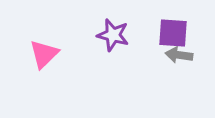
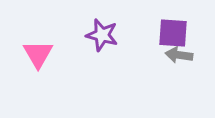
purple star: moved 11 px left
pink triangle: moved 6 px left; rotated 16 degrees counterclockwise
